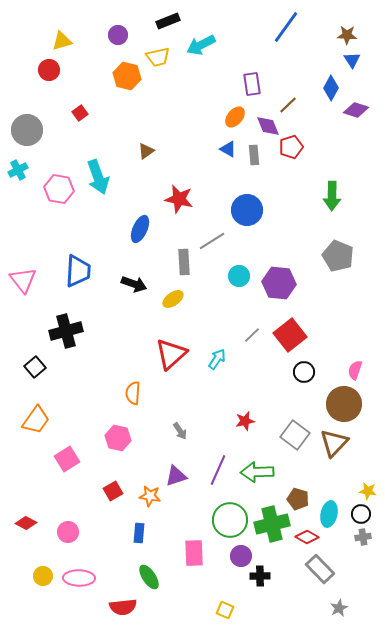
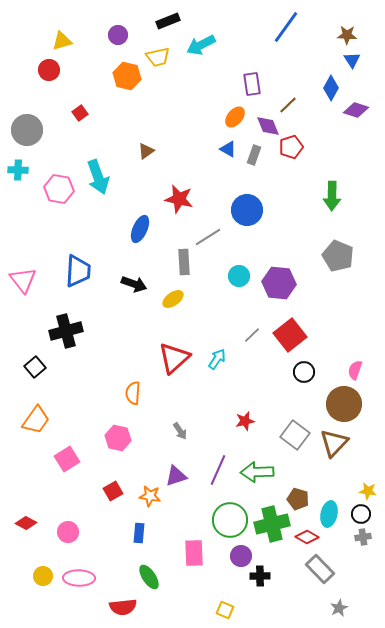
gray rectangle at (254, 155): rotated 24 degrees clockwise
cyan cross at (18, 170): rotated 30 degrees clockwise
gray line at (212, 241): moved 4 px left, 4 px up
red triangle at (171, 354): moved 3 px right, 4 px down
